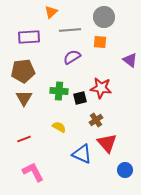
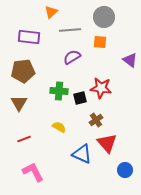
purple rectangle: rotated 10 degrees clockwise
brown triangle: moved 5 px left, 5 px down
